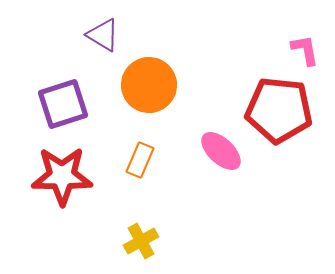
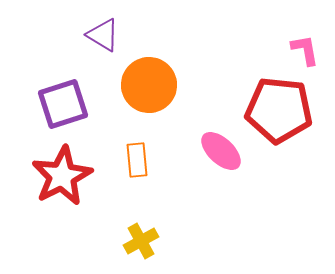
orange rectangle: moved 3 px left; rotated 28 degrees counterclockwise
red star: rotated 28 degrees counterclockwise
